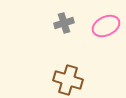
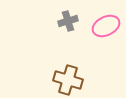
gray cross: moved 4 px right, 2 px up
